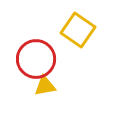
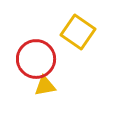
yellow square: moved 2 px down
